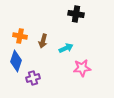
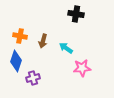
cyan arrow: rotated 120 degrees counterclockwise
